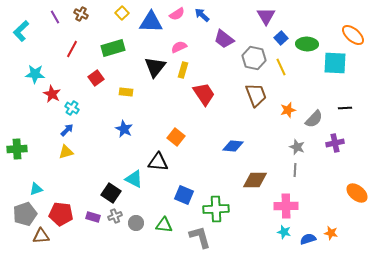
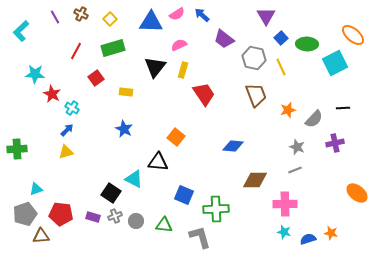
yellow square at (122, 13): moved 12 px left, 6 px down
pink semicircle at (179, 47): moved 2 px up
red line at (72, 49): moved 4 px right, 2 px down
cyan square at (335, 63): rotated 30 degrees counterclockwise
black line at (345, 108): moved 2 px left
gray line at (295, 170): rotated 64 degrees clockwise
pink cross at (286, 206): moved 1 px left, 2 px up
gray circle at (136, 223): moved 2 px up
